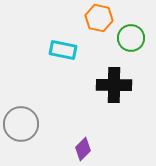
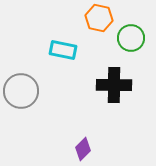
gray circle: moved 33 px up
